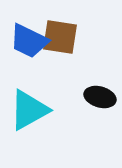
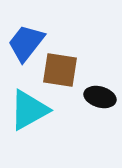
brown square: moved 33 px down
blue trapezoid: moved 3 px left, 2 px down; rotated 102 degrees clockwise
